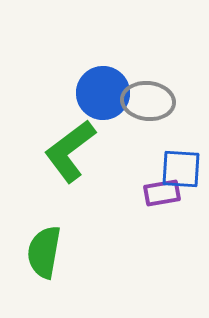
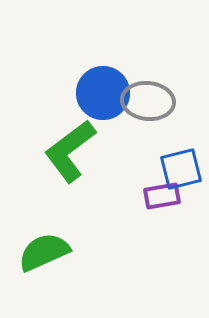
blue square: rotated 18 degrees counterclockwise
purple rectangle: moved 3 px down
green semicircle: rotated 56 degrees clockwise
